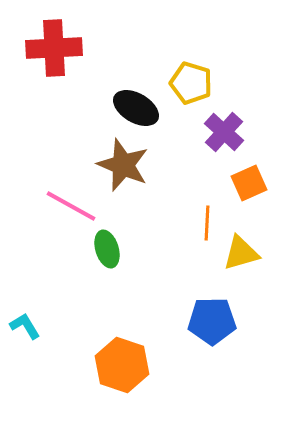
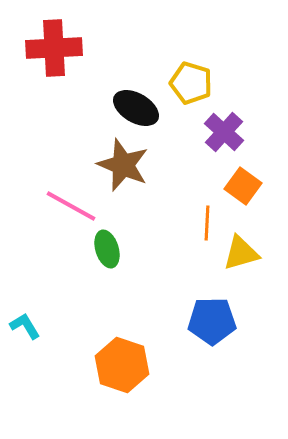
orange square: moved 6 px left, 3 px down; rotated 30 degrees counterclockwise
